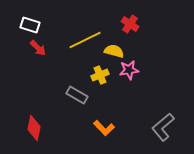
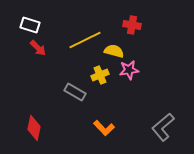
red cross: moved 2 px right, 1 px down; rotated 24 degrees counterclockwise
gray rectangle: moved 2 px left, 3 px up
